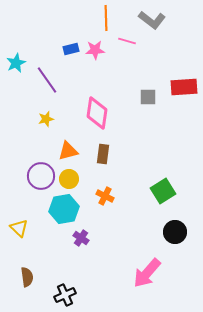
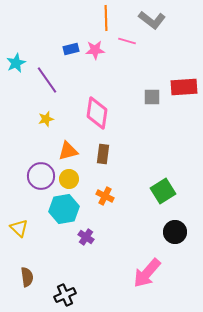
gray square: moved 4 px right
purple cross: moved 5 px right, 1 px up
